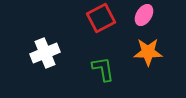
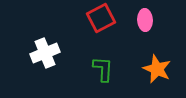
pink ellipse: moved 1 px right, 5 px down; rotated 35 degrees counterclockwise
orange star: moved 9 px right, 17 px down; rotated 24 degrees clockwise
green L-shape: rotated 12 degrees clockwise
